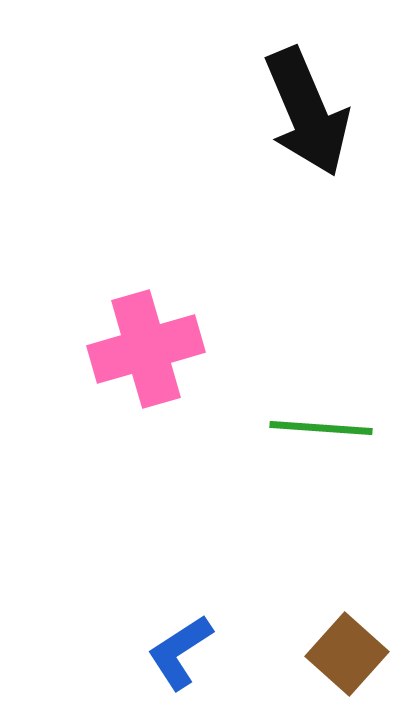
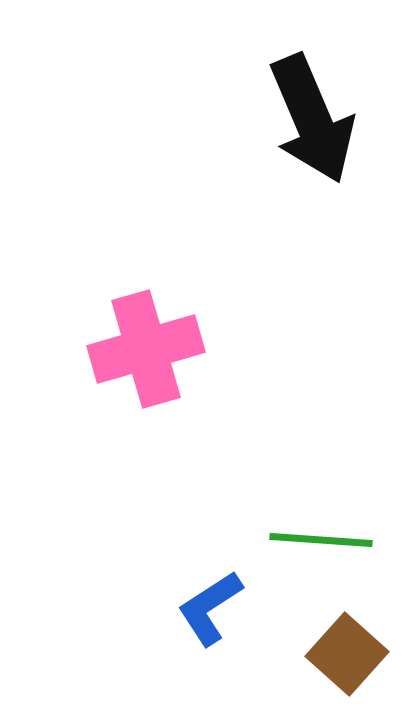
black arrow: moved 5 px right, 7 px down
green line: moved 112 px down
blue L-shape: moved 30 px right, 44 px up
